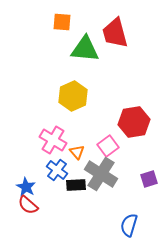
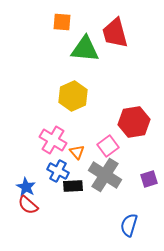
blue cross: moved 1 px right, 1 px down; rotated 10 degrees counterclockwise
gray cross: moved 4 px right, 1 px down
black rectangle: moved 3 px left, 1 px down
